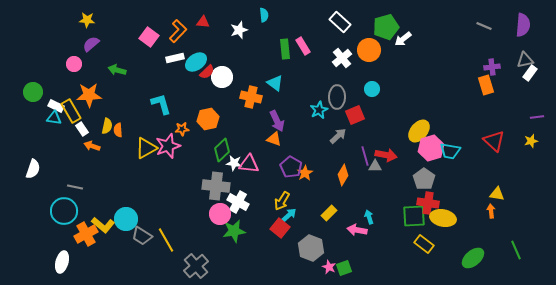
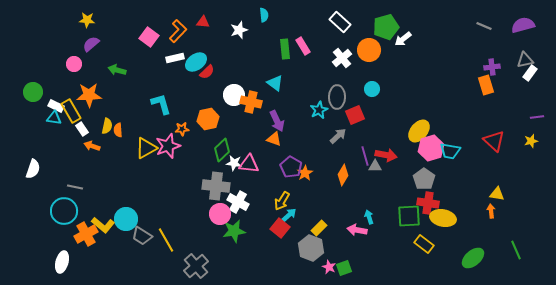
purple semicircle at (523, 25): rotated 110 degrees counterclockwise
white circle at (222, 77): moved 12 px right, 18 px down
orange cross at (251, 97): moved 5 px down
yellow rectangle at (329, 213): moved 10 px left, 15 px down
green square at (414, 216): moved 5 px left
